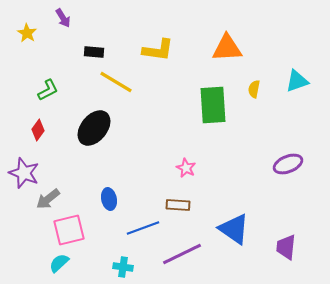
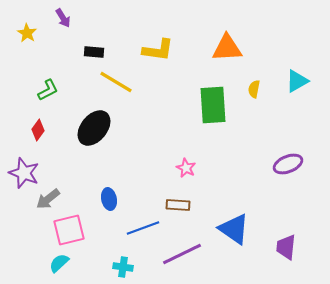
cyan triangle: rotated 10 degrees counterclockwise
